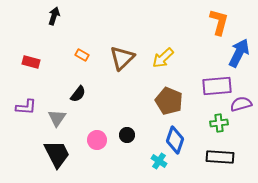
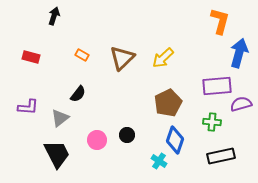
orange L-shape: moved 1 px right, 1 px up
blue arrow: rotated 12 degrees counterclockwise
red rectangle: moved 5 px up
brown pentagon: moved 1 px left, 2 px down; rotated 24 degrees clockwise
purple L-shape: moved 2 px right
gray triangle: moved 3 px right; rotated 18 degrees clockwise
green cross: moved 7 px left, 1 px up; rotated 12 degrees clockwise
black rectangle: moved 1 px right, 1 px up; rotated 16 degrees counterclockwise
